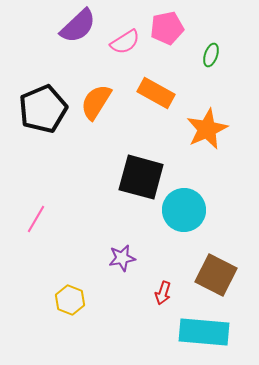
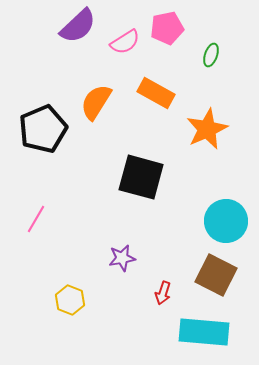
black pentagon: moved 20 px down
cyan circle: moved 42 px right, 11 px down
